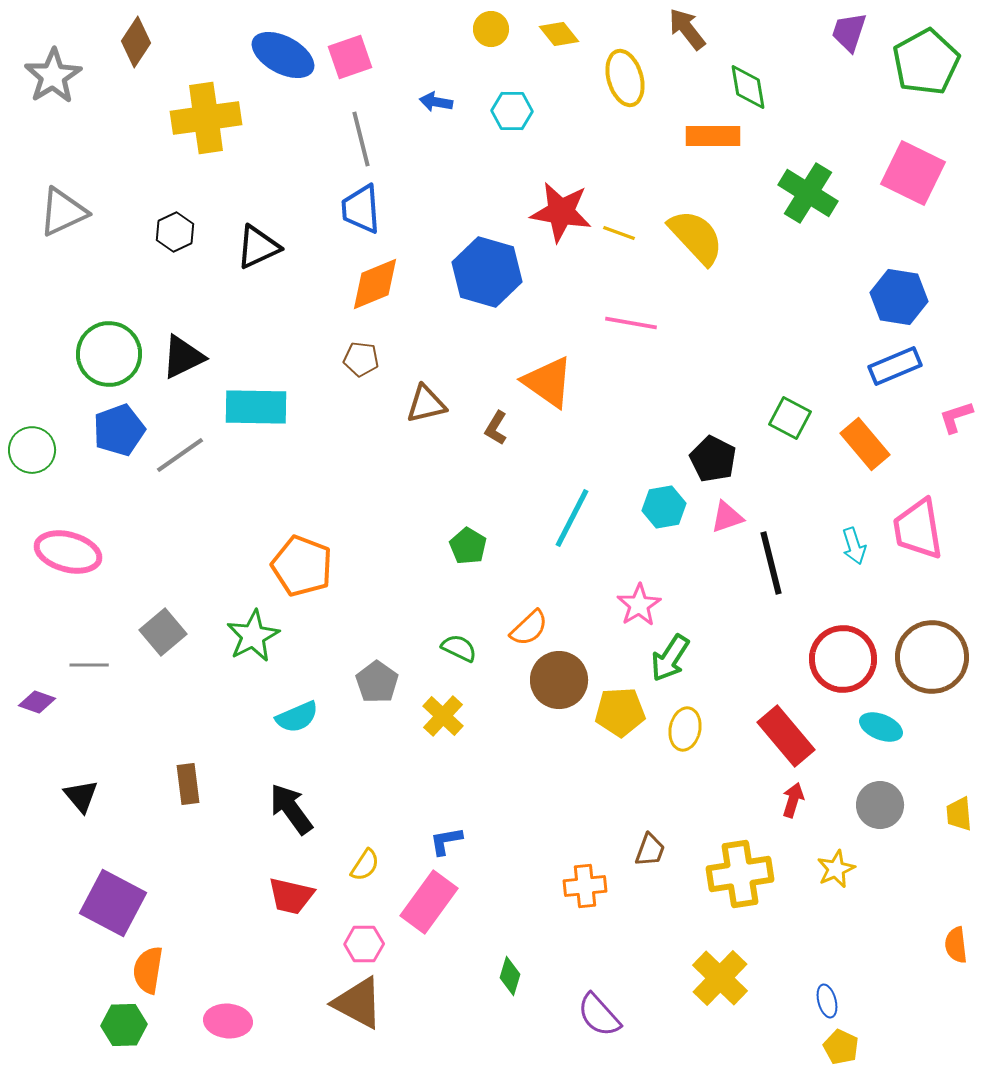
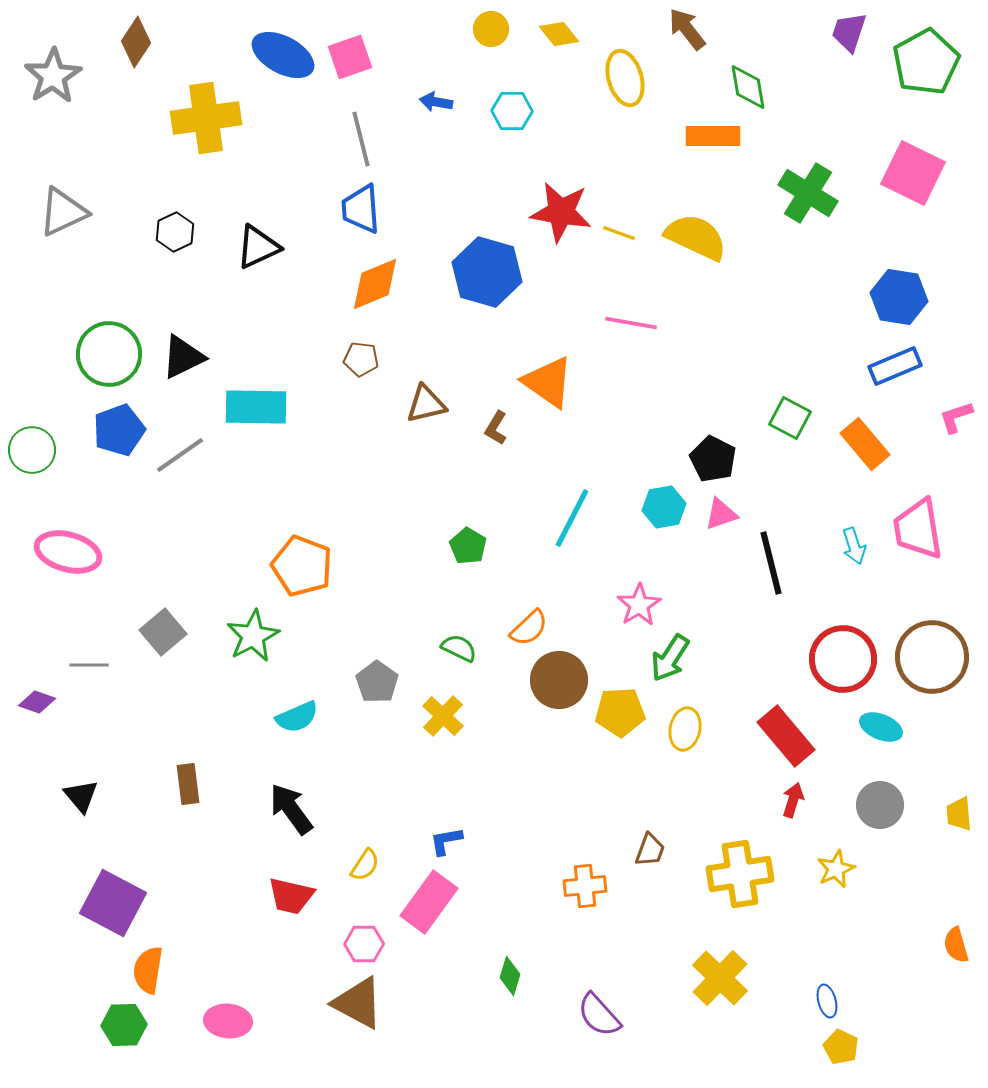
yellow semicircle at (696, 237): rotated 22 degrees counterclockwise
pink triangle at (727, 517): moved 6 px left, 3 px up
orange semicircle at (956, 945): rotated 9 degrees counterclockwise
